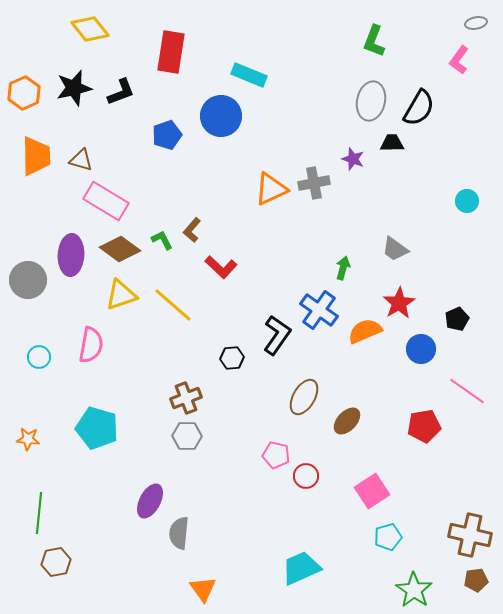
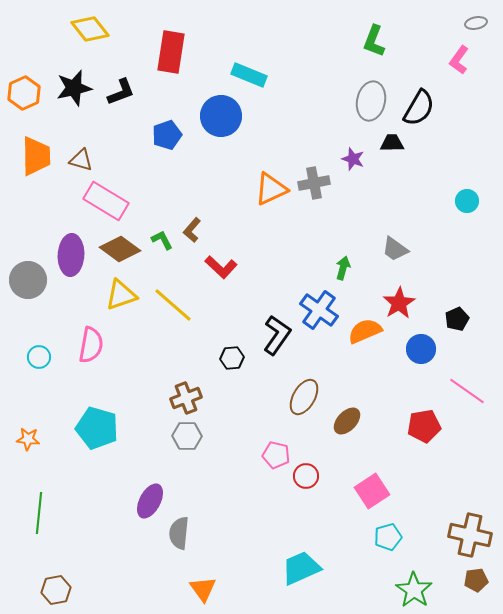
brown hexagon at (56, 562): moved 28 px down
